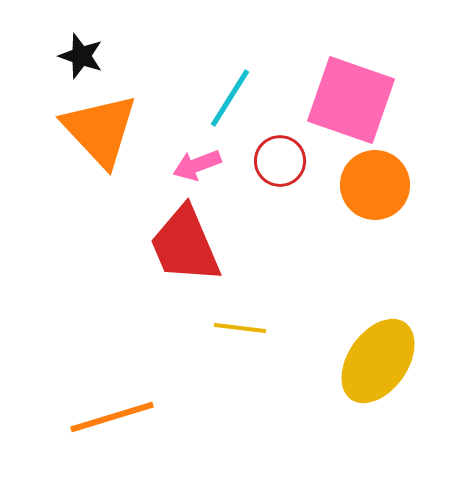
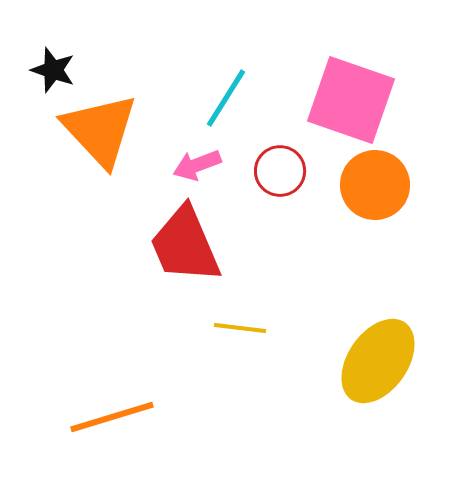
black star: moved 28 px left, 14 px down
cyan line: moved 4 px left
red circle: moved 10 px down
